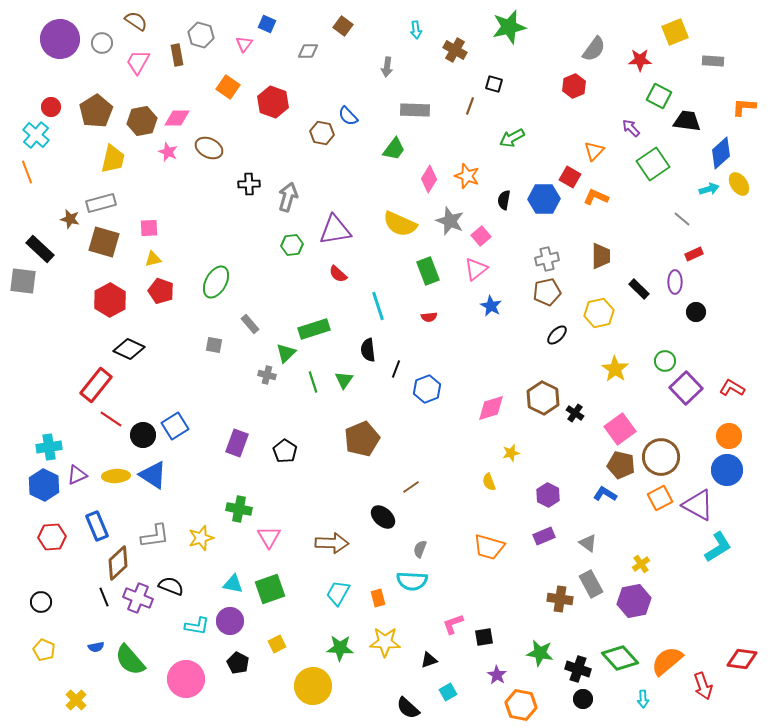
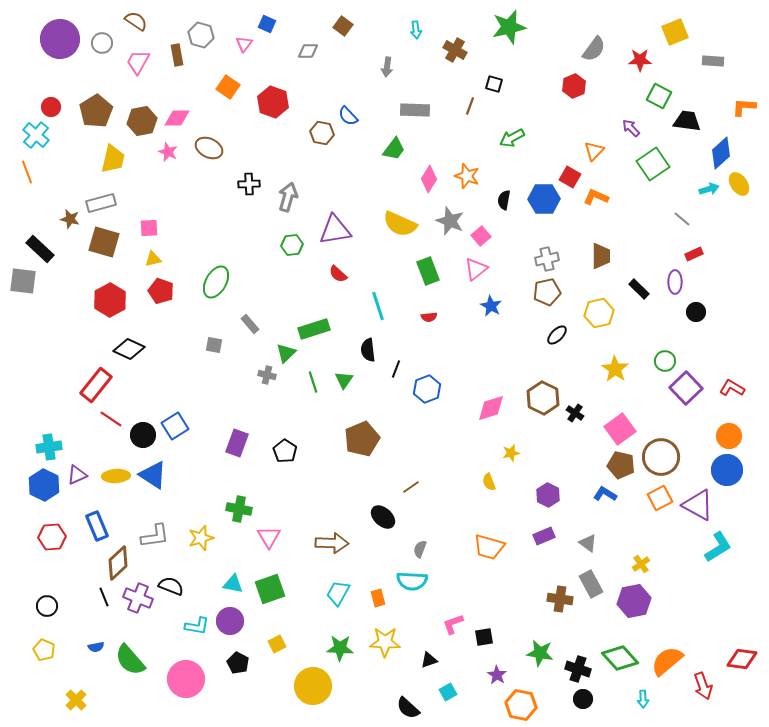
black circle at (41, 602): moved 6 px right, 4 px down
